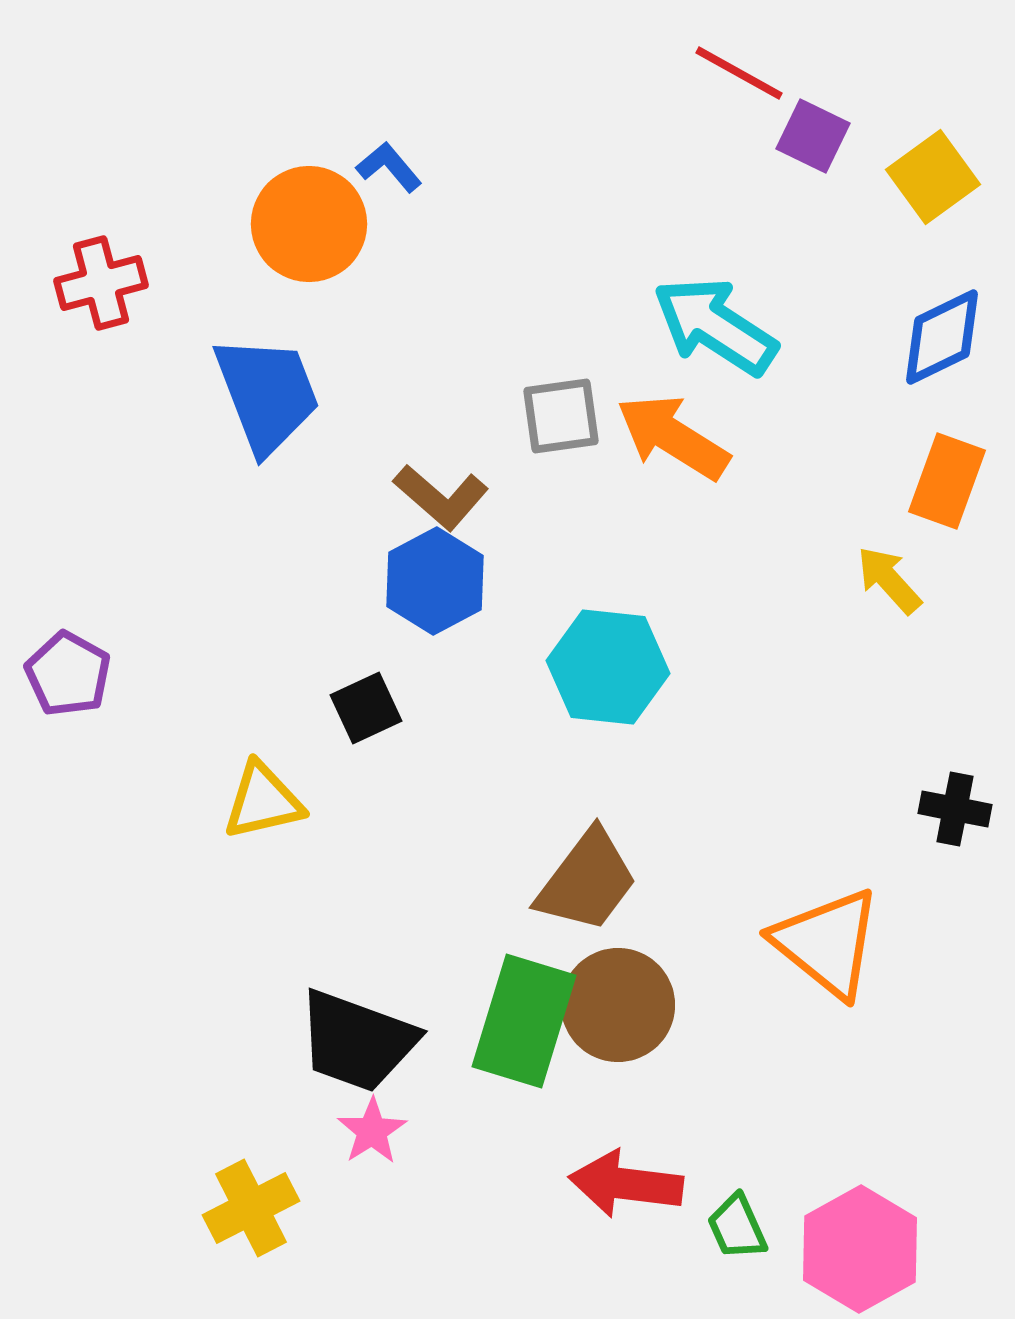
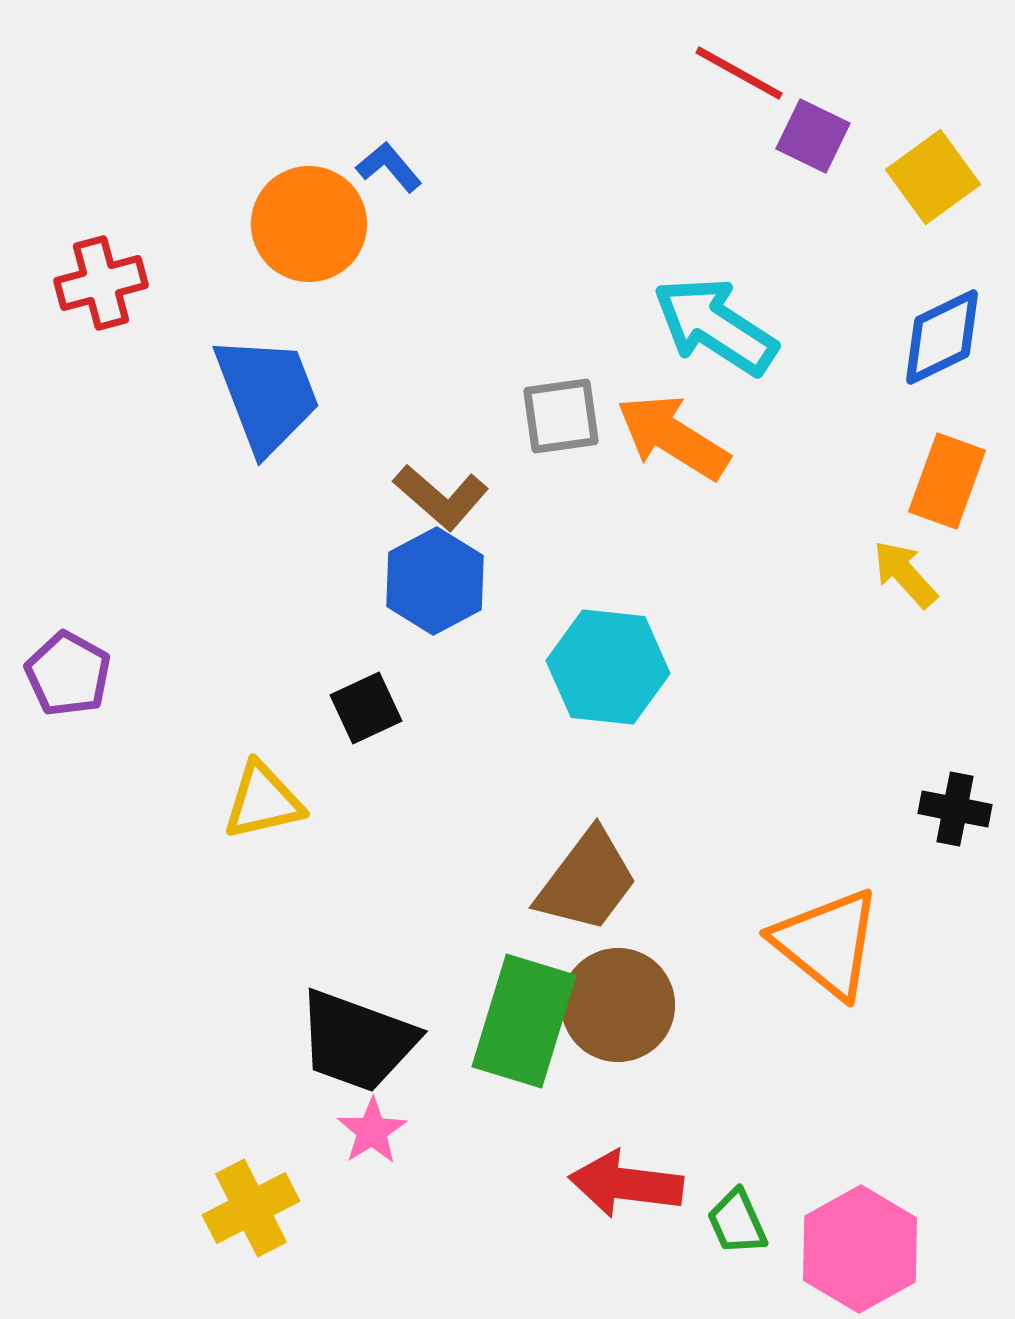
yellow arrow: moved 16 px right, 6 px up
green trapezoid: moved 5 px up
